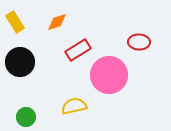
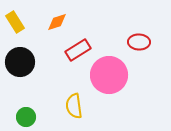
yellow semicircle: rotated 85 degrees counterclockwise
